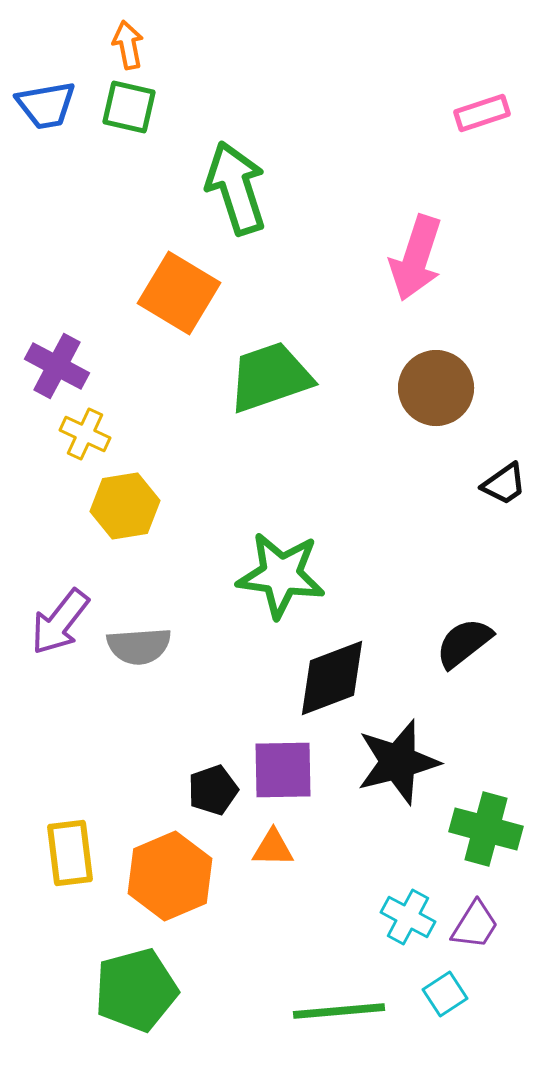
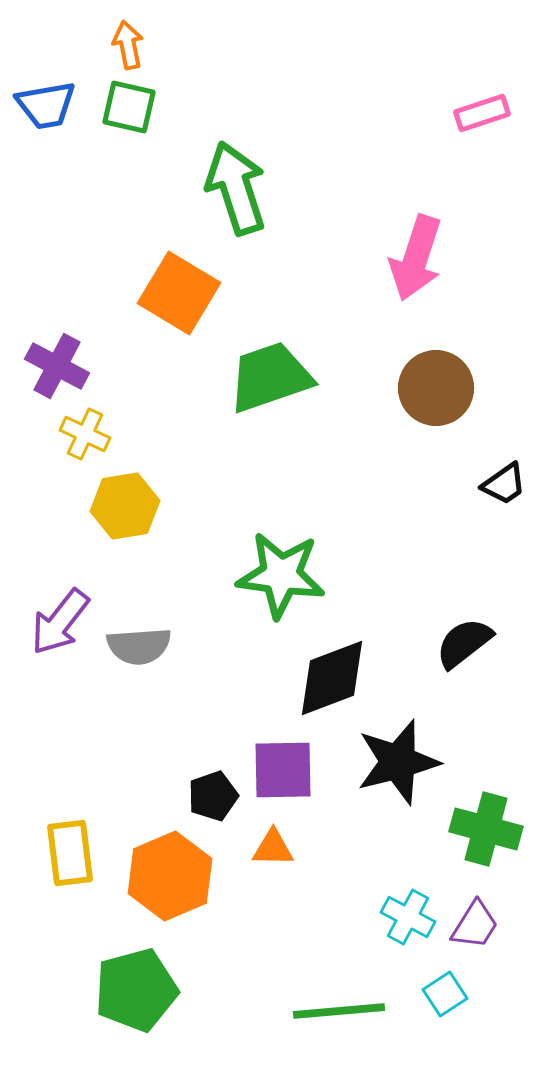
black pentagon: moved 6 px down
